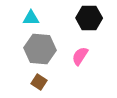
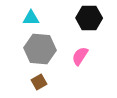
brown square: rotated 28 degrees clockwise
